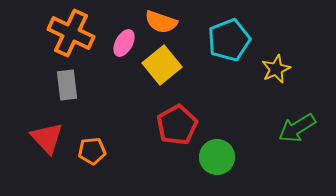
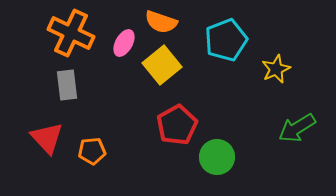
cyan pentagon: moved 3 px left
